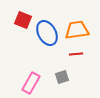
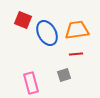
gray square: moved 2 px right, 2 px up
pink rectangle: rotated 45 degrees counterclockwise
